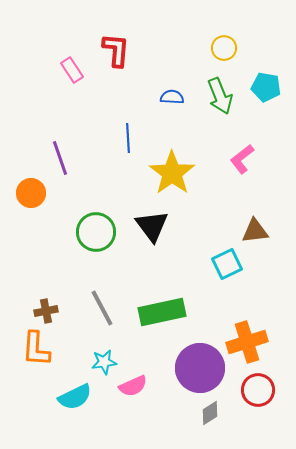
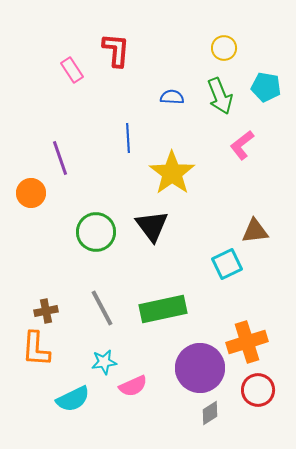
pink L-shape: moved 14 px up
green rectangle: moved 1 px right, 3 px up
cyan semicircle: moved 2 px left, 2 px down
